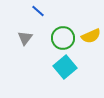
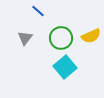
green circle: moved 2 px left
